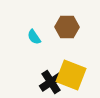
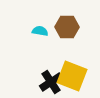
cyan semicircle: moved 6 px right, 6 px up; rotated 133 degrees clockwise
yellow square: moved 1 px right, 1 px down
